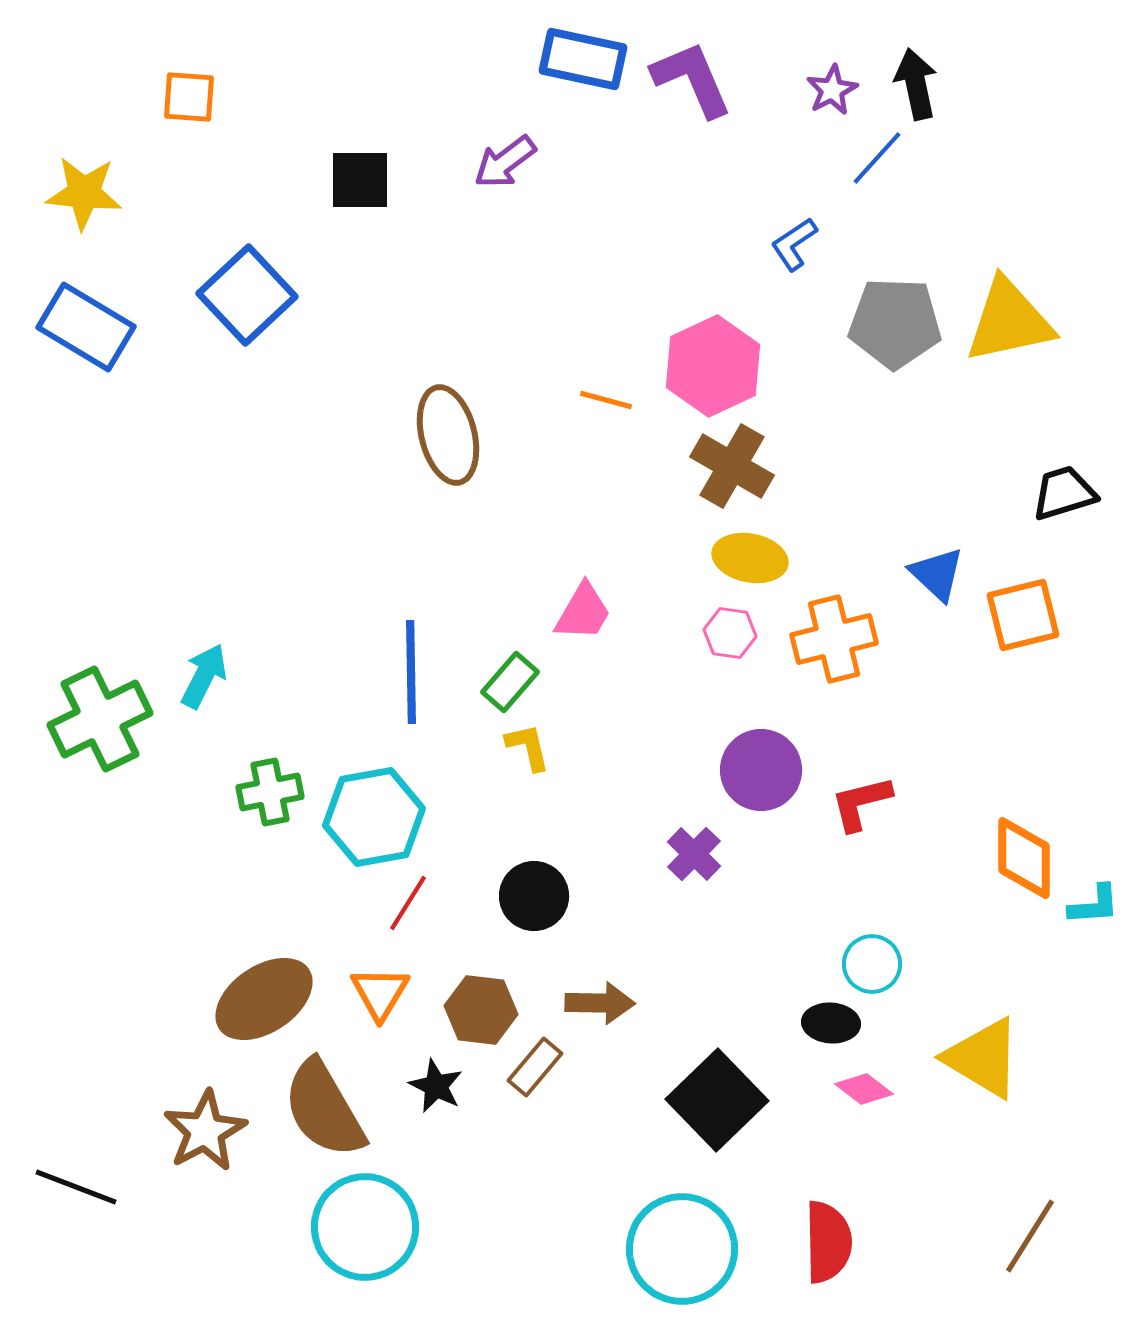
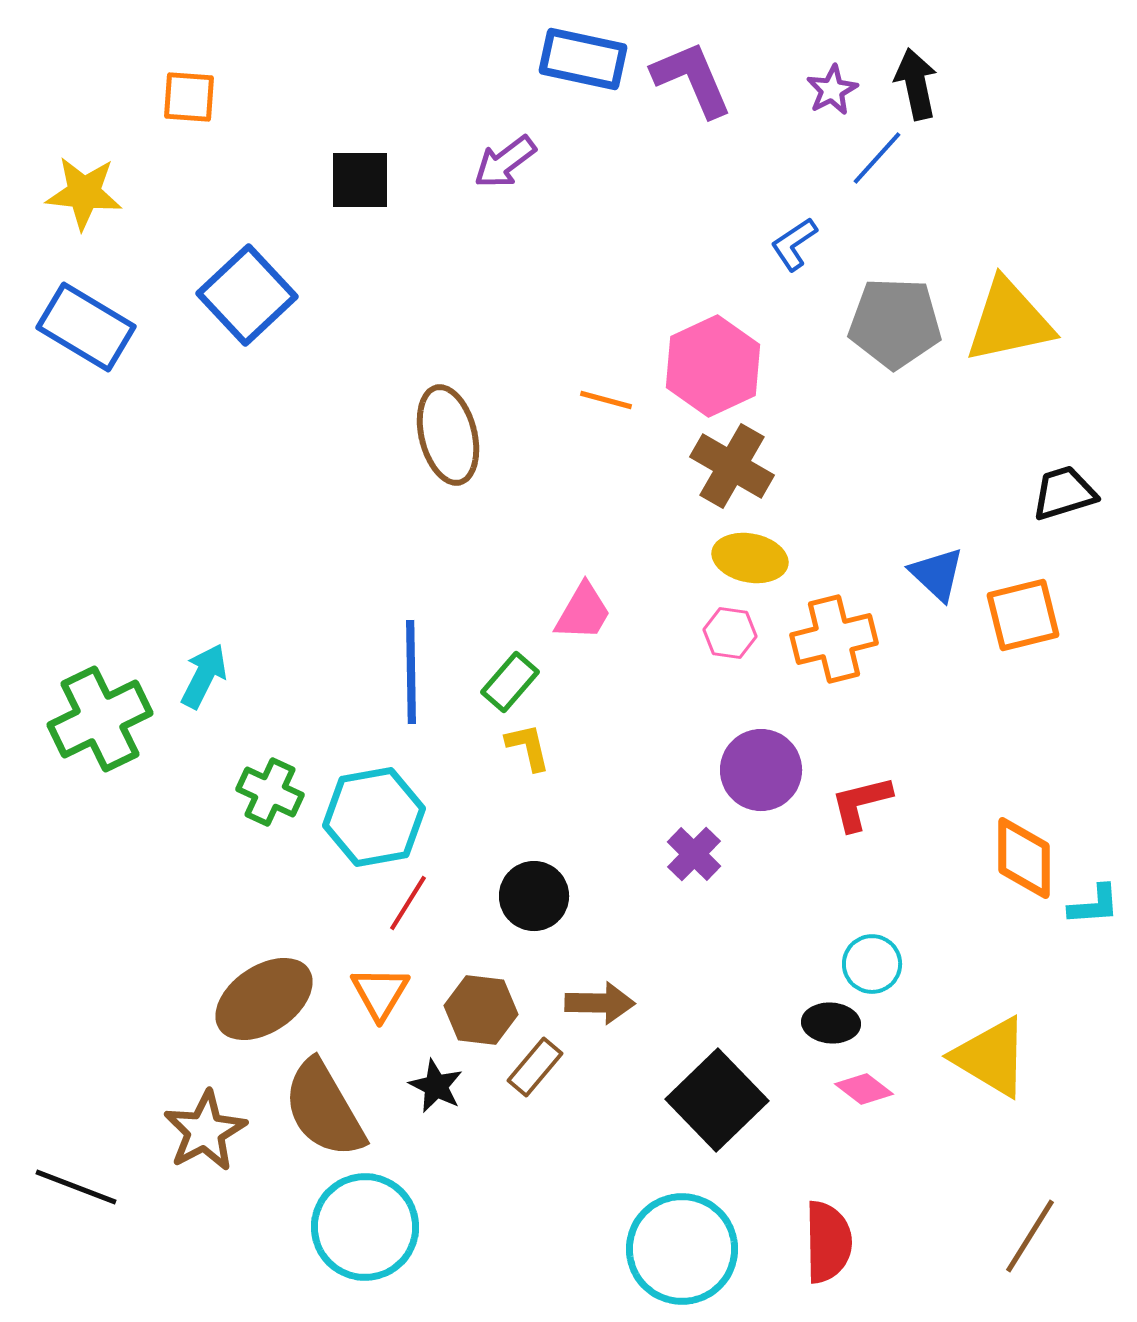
green cross at (270, 792): rotated 36 degrees clockwise
yellow triangle at (983, 1058): moved 8 px right, 1 px up
